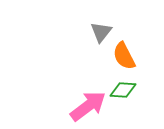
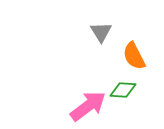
gray triangle: rotated 10 degrees counterclockwise
orange semicircle: moved 10 px right
